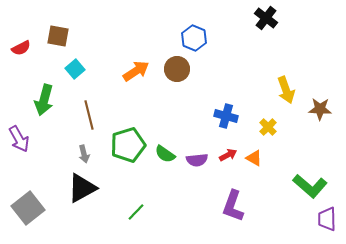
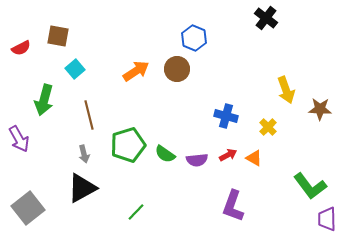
green L-shape: rotated 12 degrees clockwise
